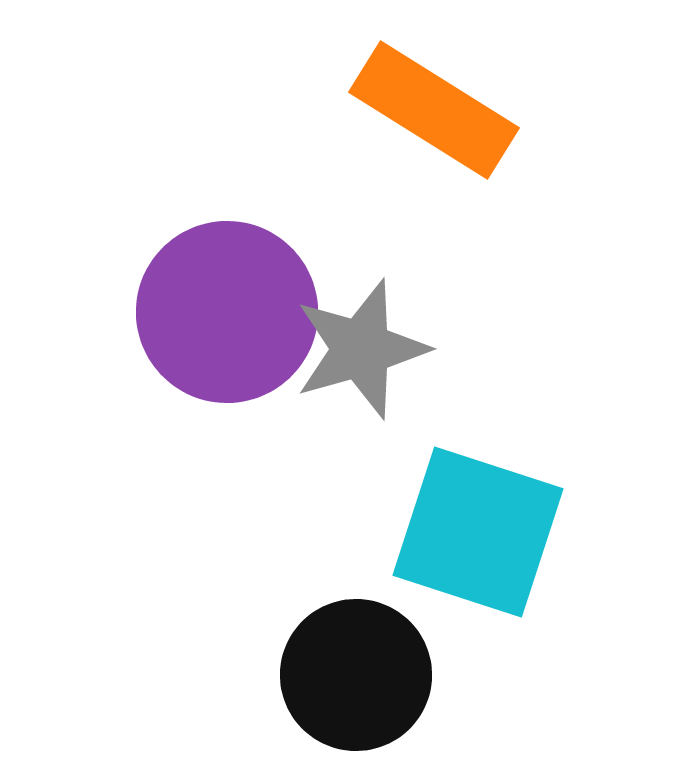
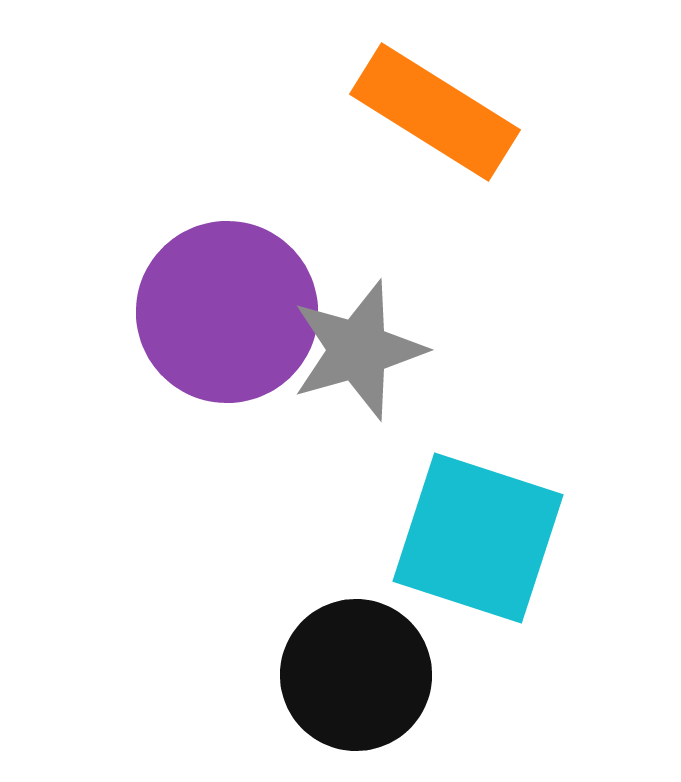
orange rectangle: moved 1 px right, 2 px down
gray star: moved 3 px left, 1 px down
cyan square: moved 6 px down
